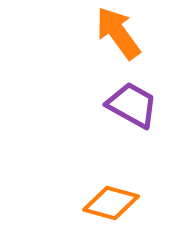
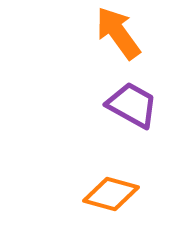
orange diamond: moved 9 px up
